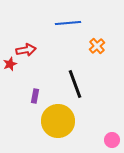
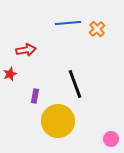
orange cross: moved 17 px up
red star: moved 10 px down
pink circle: moved 1 px left, 1 px up
